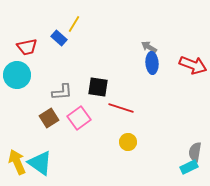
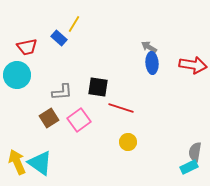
red arrow: rotated 12 degrees counterclockwise
pink square: moved 2 px down
